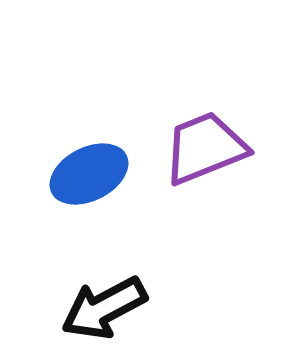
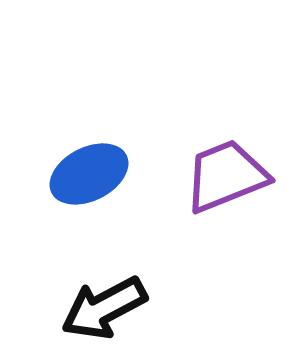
purple trapezoid: moved 21 px right, 28 px down
